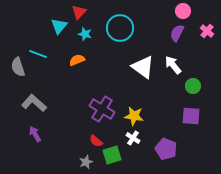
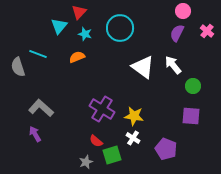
orange semicircle: moved 3 px up
gray L-shape: moved 7 px right, 5 px down
